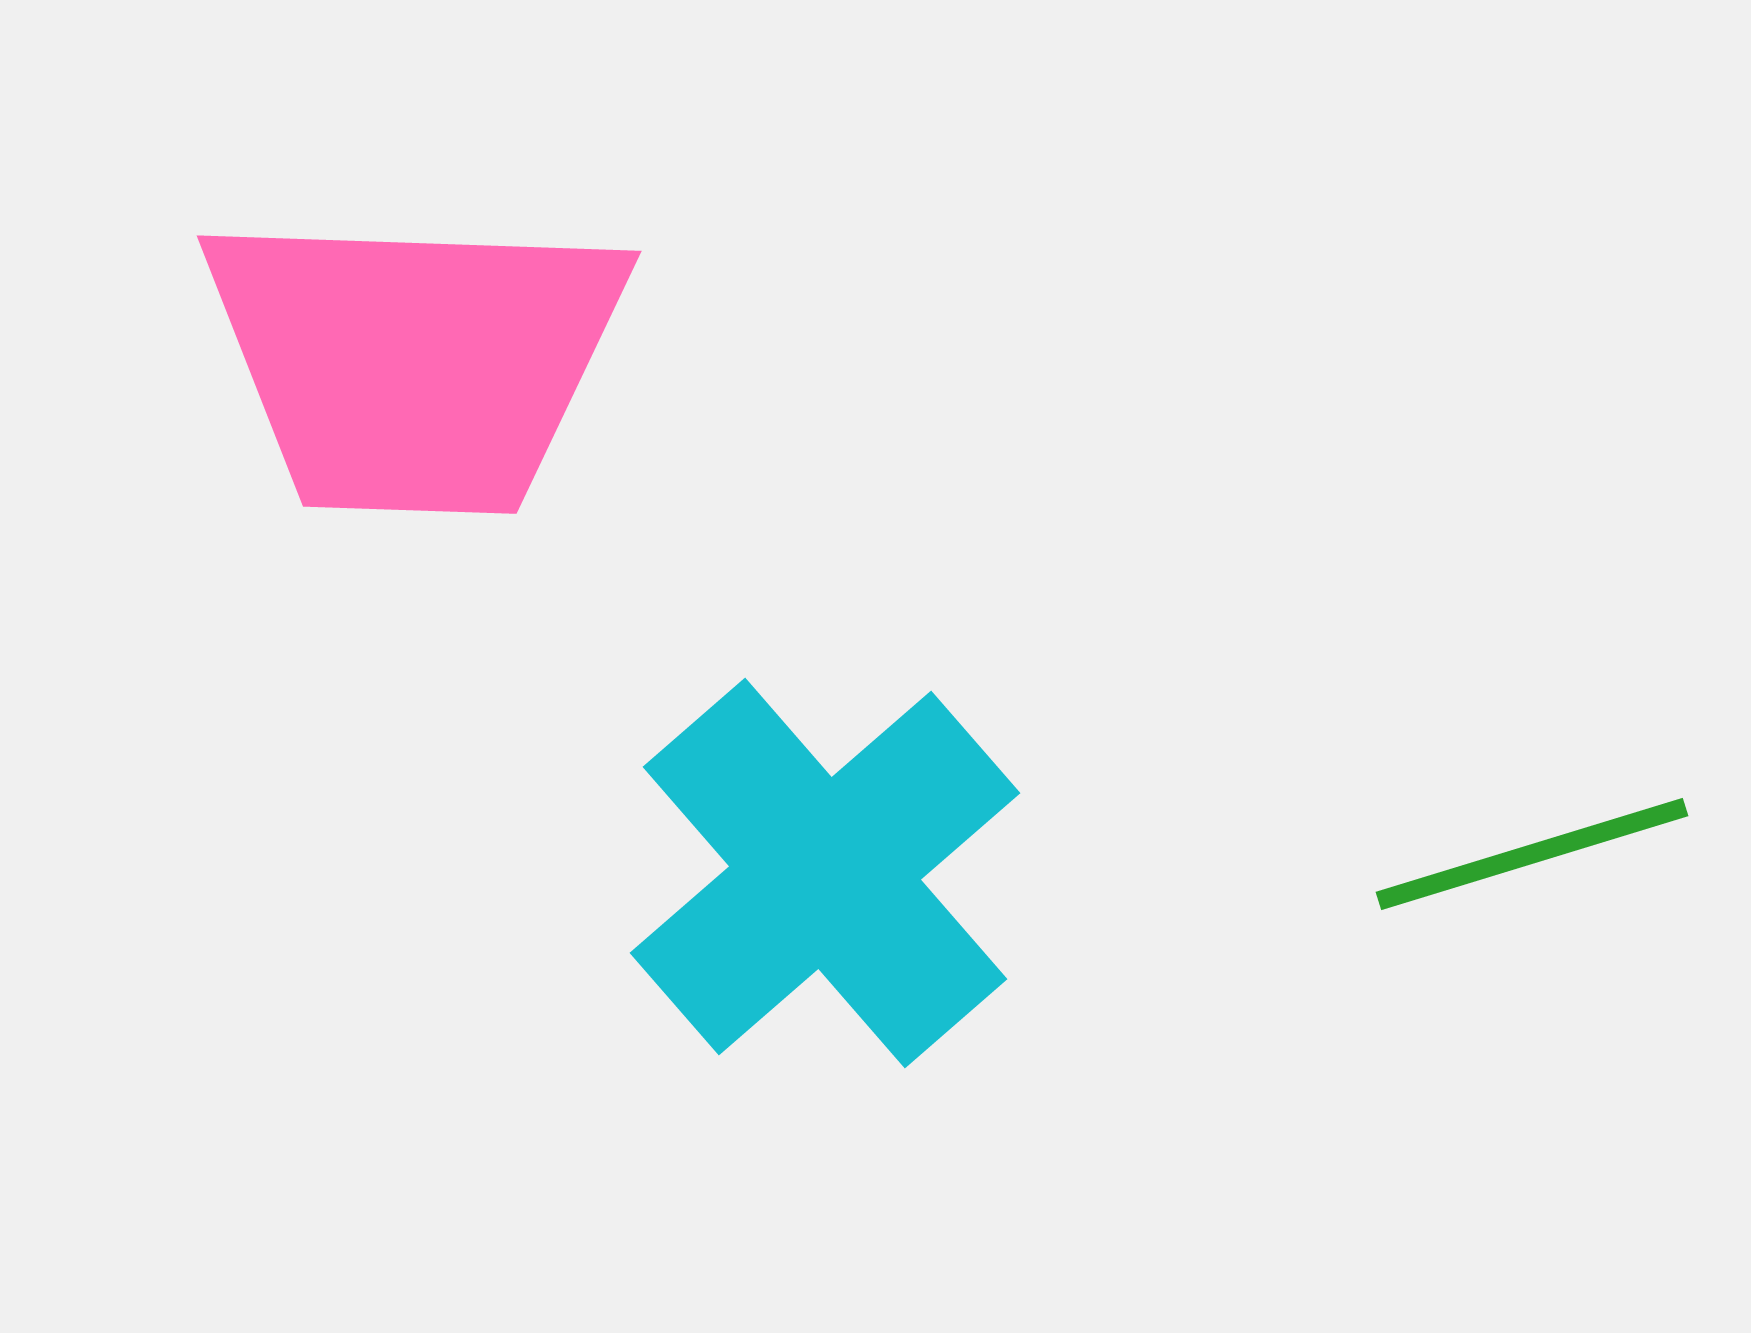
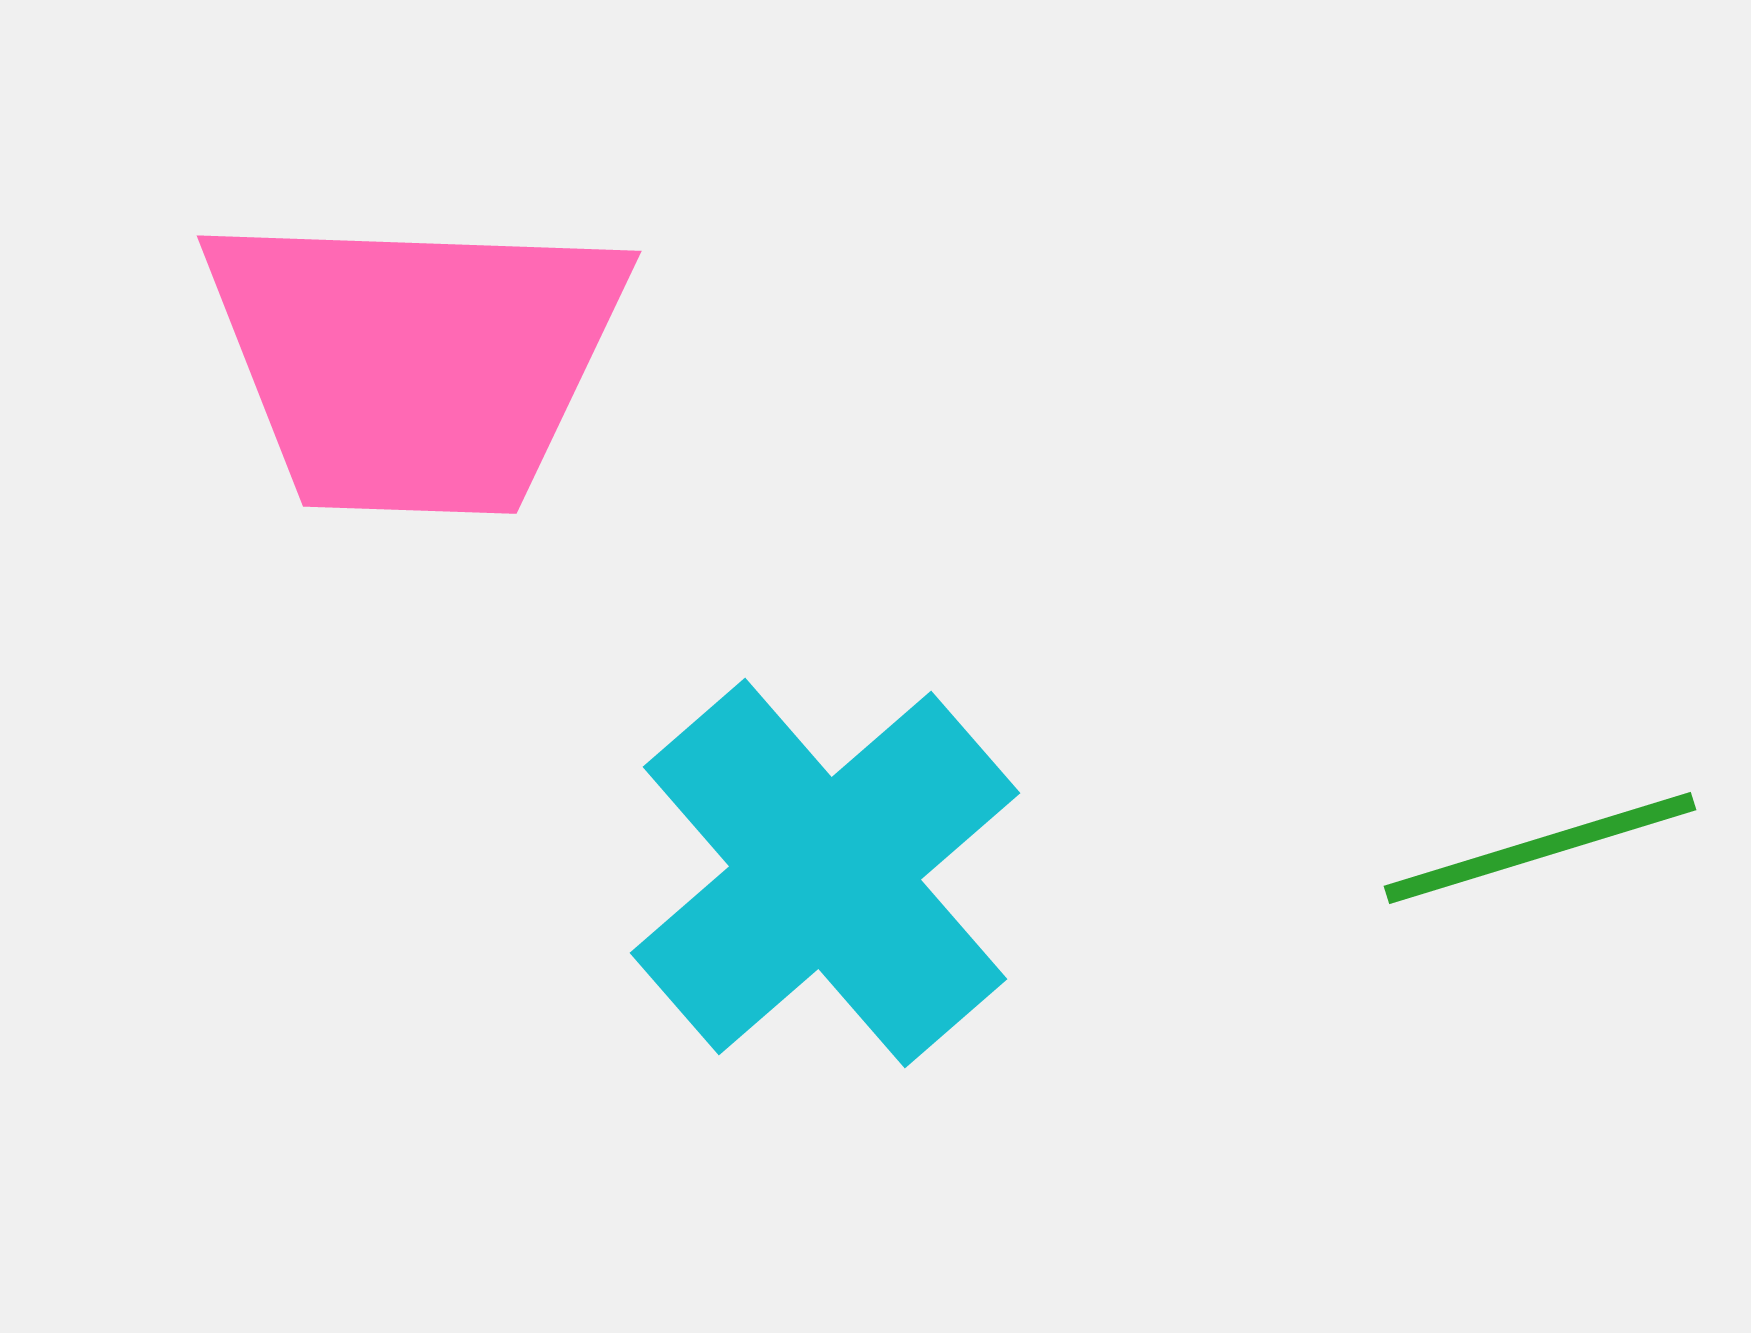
green line: moved 8 px right, 6 px up
